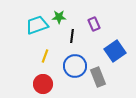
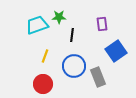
purple rectangle: moved 8 px right; rotated 16 degrees clockwise
black line: moved 1 px up
blue square: moved 1 px right
blue circle: moved 1 px left
